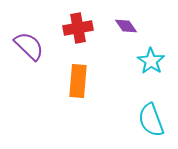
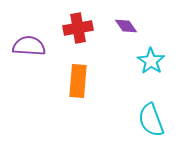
purple semicircle: rotated 40 degrees counterclockwise
